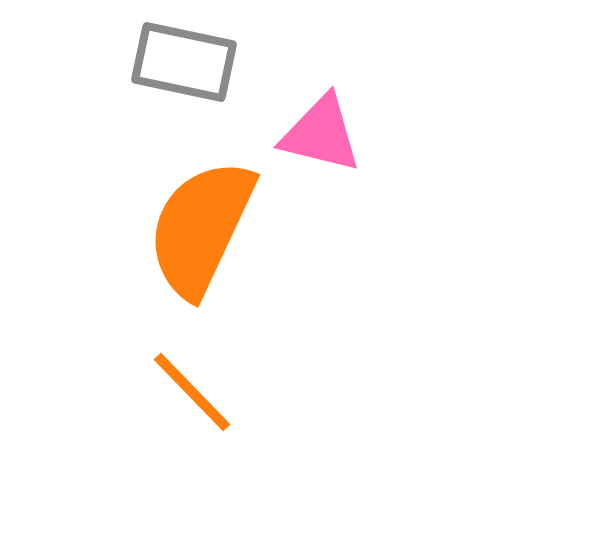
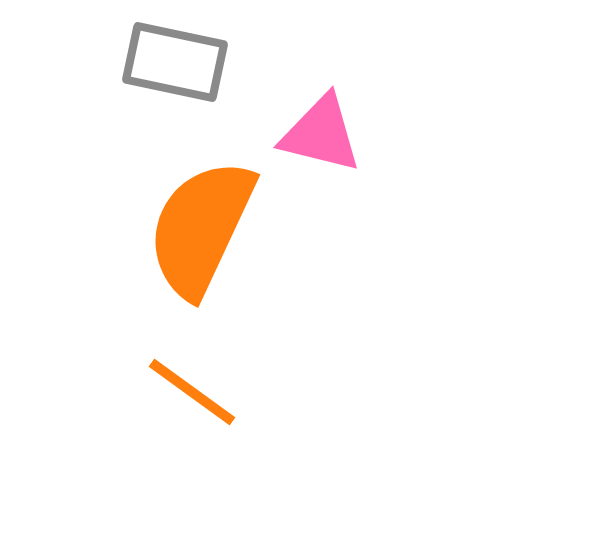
gray rectangle: moved 9 px left
orange line: rotated 10 degrees counterclockwise
